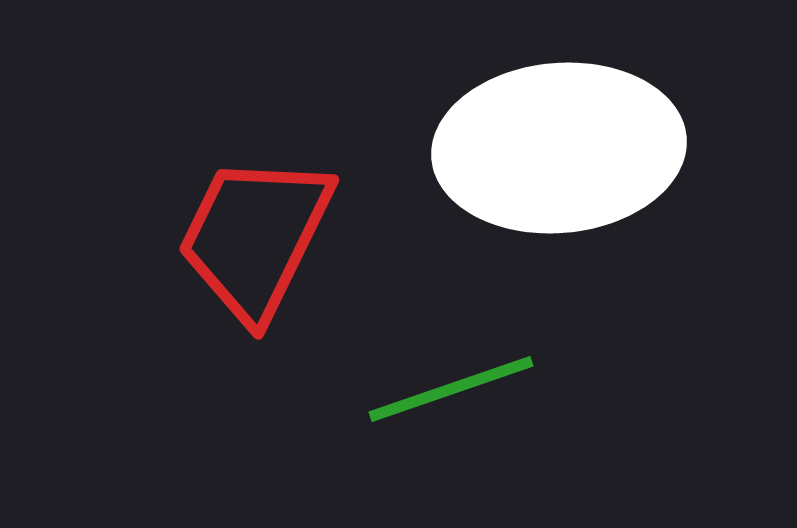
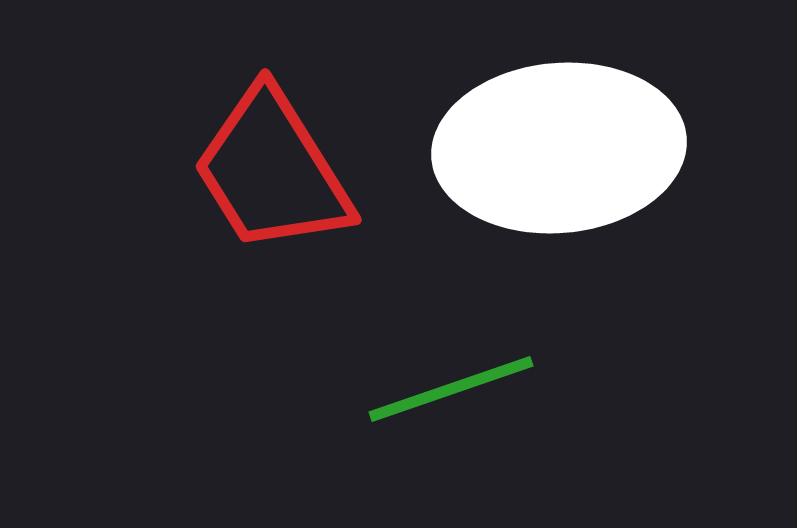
red trapezoid: moved 17 px right, 66 px up; rotated 58 degrees counterclockwise
